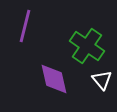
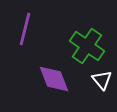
purple line: moved 3 px down
purple diamond: rotated 8 degrees counterclockwise
